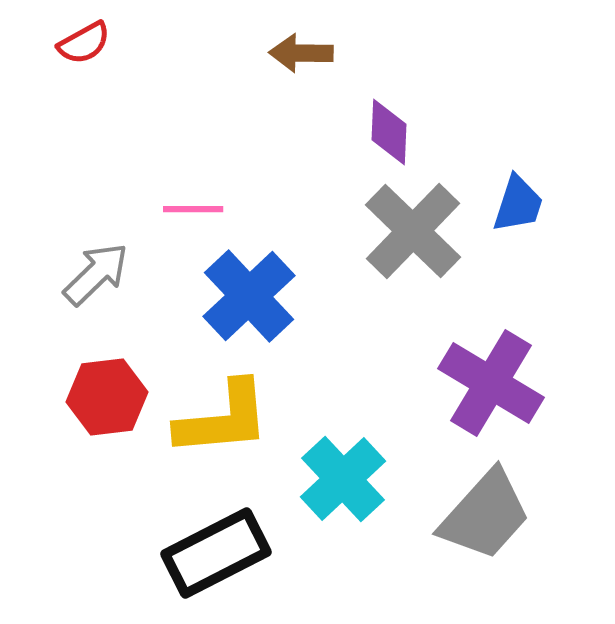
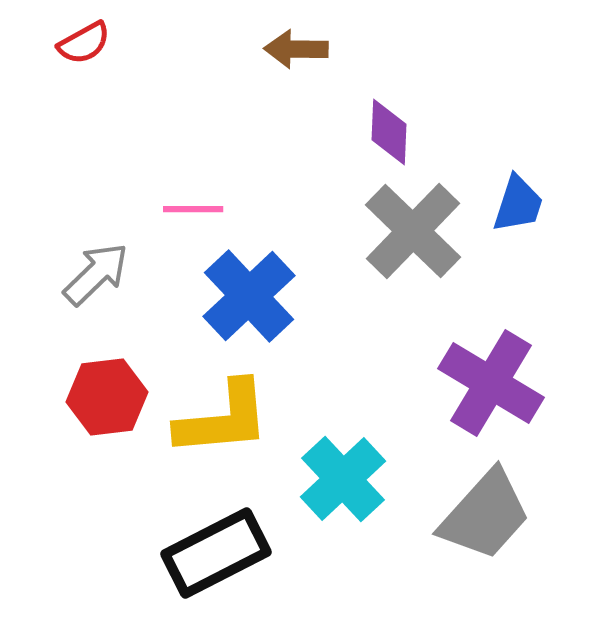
brown arrow: moved 5 px left, 4 px up
